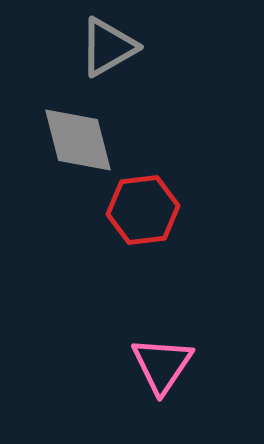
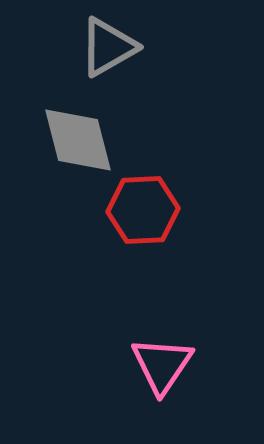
red hexagon: rotated 4 degrees clockwise
